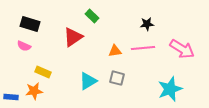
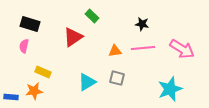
black star: moved 5 px left; rotated 16 degrees clockwise
pink semicircle: rotated 80 degrees clockwise
cyan triangle: moved 1 px left, 1 px down
